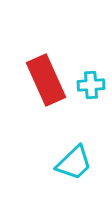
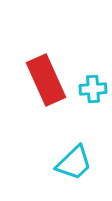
cyan cross: moved 2 px right, 4 px down
